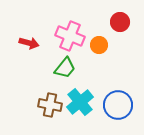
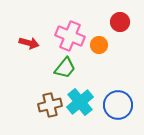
brown cross: rotated 25 degrees counterclockwise
